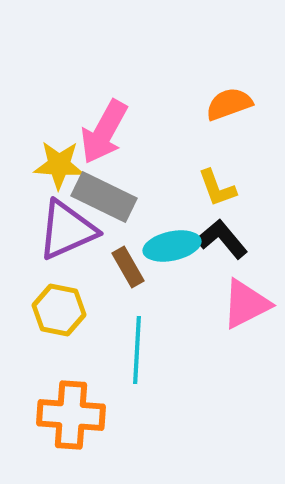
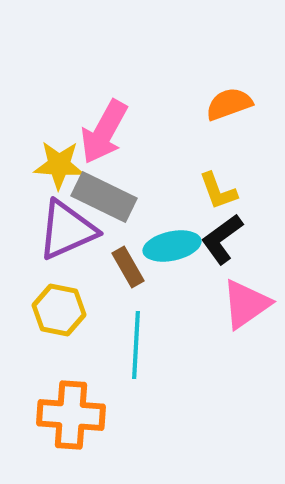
yellow L-shape: moved 1 px right, 3 px down
black L-shape: rotated 86 degrees counterclockwise
pink triangle: rotated 8 degrees counterclockwise
cyan line: moved 1 px left, 5 px up
